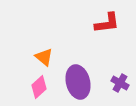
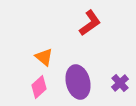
red L-shape: moved 17 px left; rotated 28 degrees counterclockwise
purple cross: rotated 18 degrees clockwise
